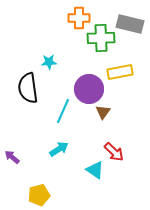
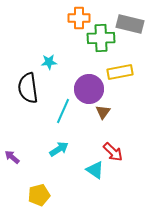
red arrow: moved 1 px left
